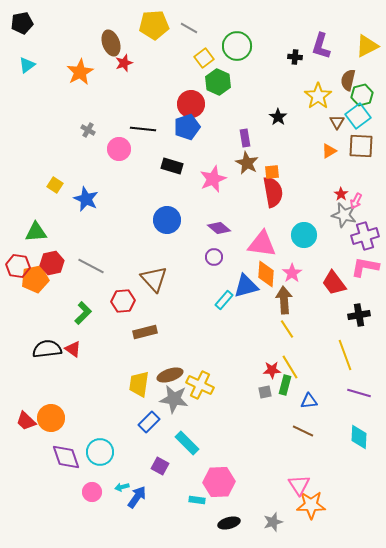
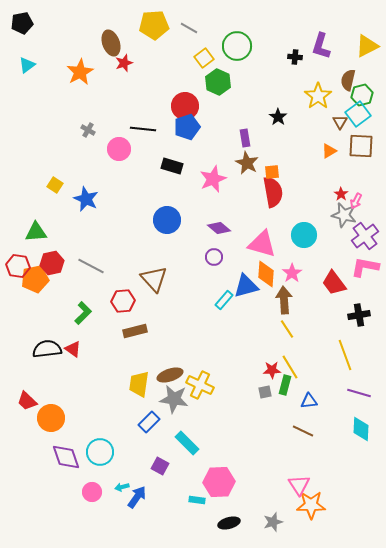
red circle at (191, 104): moved 6 px left, 2 px down
cyan square at (358, 116): moved 2 px up
brown triangle at (337, 122): moved 3 px right
purple cross at (365, 236): rotated 20 degrees counterclockwise
pink triangle at (262, 244): rotated 8 degrees clockwise
brown rectangle at (145, 332): moved 10 px left, 1 px up
red trapezoid at (26, 421): moved 1 px right, 20 px up
cyan diamond at (359, 437): moved 2 px right, 8 px up
